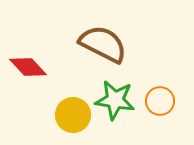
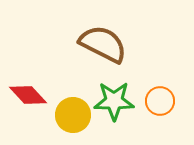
red diamond: moved 28 px down
green star: moved 1 px left, 1 px down; rotated 9 degrees counterclockwise
